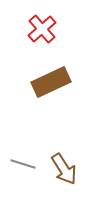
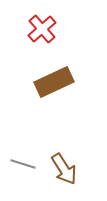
brown rectangle: moved 3 px right
